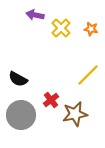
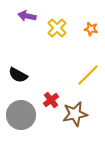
purple arrow: moved 8 px left, 1 px down
yellow cross: moved 4 px left
black semicircle: moved 4 px up
